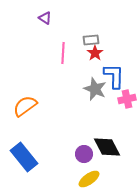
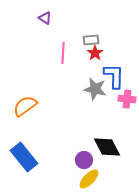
gray star: rotated 10 degrees counterclockwise
pink cross: rotated 18 degrees clockwise
purple circle: moved 6 px down
yellow ellipse: rotated 10 degrees counterclockwise
